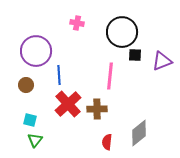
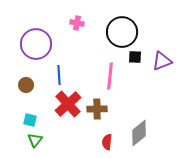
purple circle: moved 7 px up
black square: moved 2 px down
